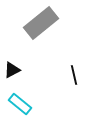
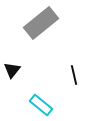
black triangle: rotated 24 degrees counterclockwise
cyan rectangle: moved 21 px right, 1 px down
